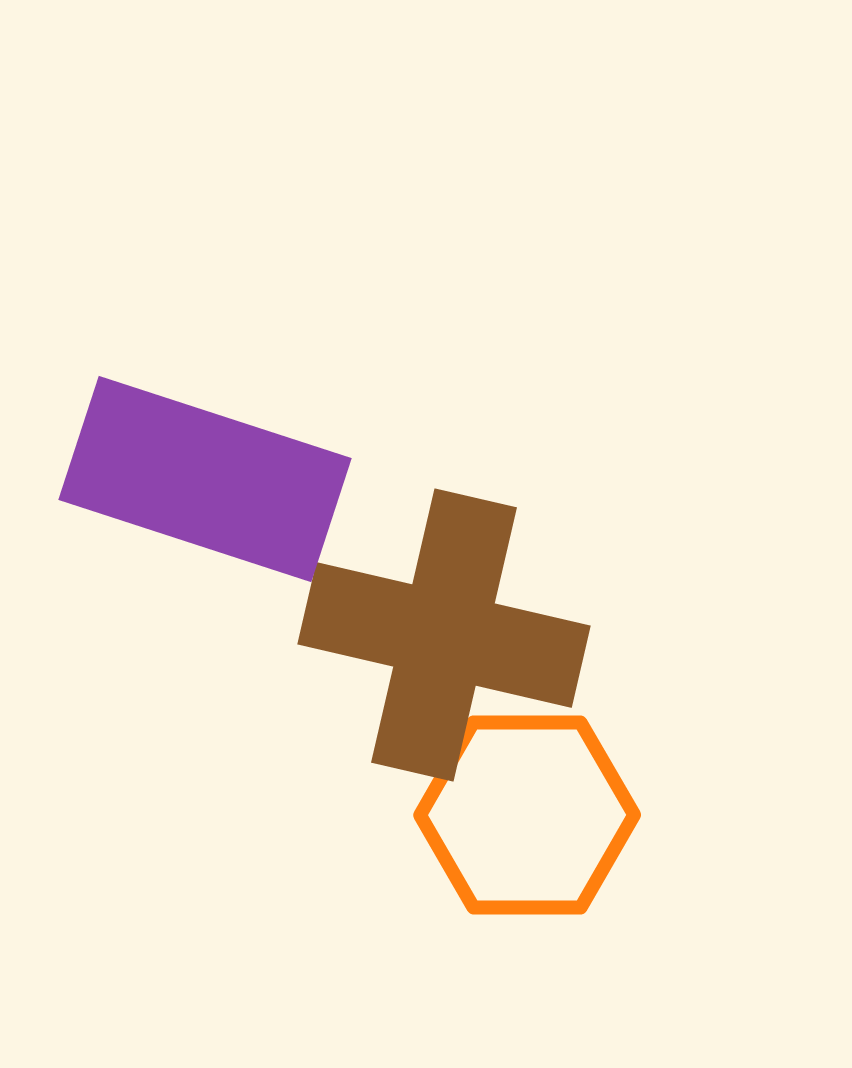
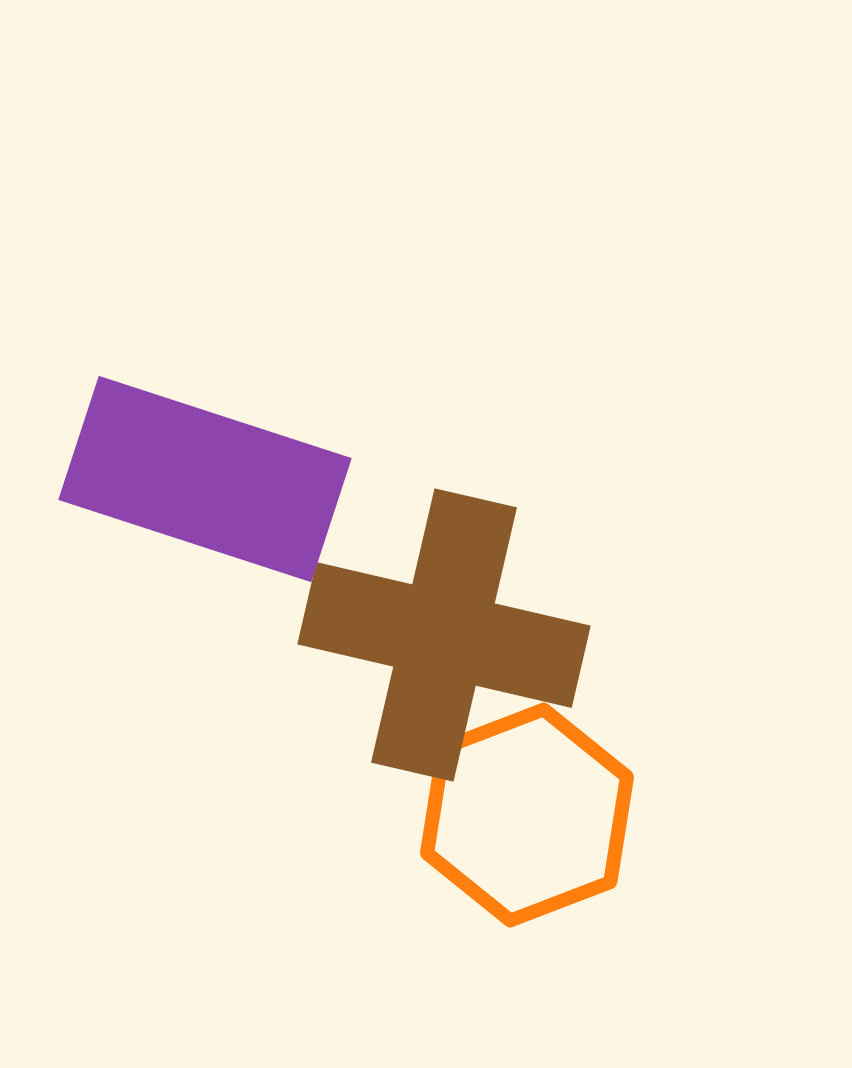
orange hexagon: rotated 21 degrees counterclockwise
